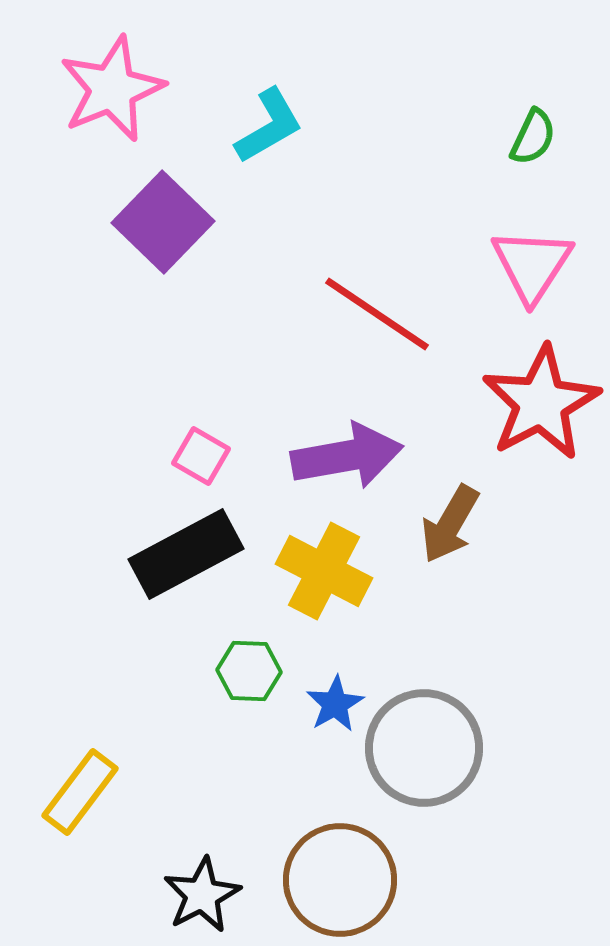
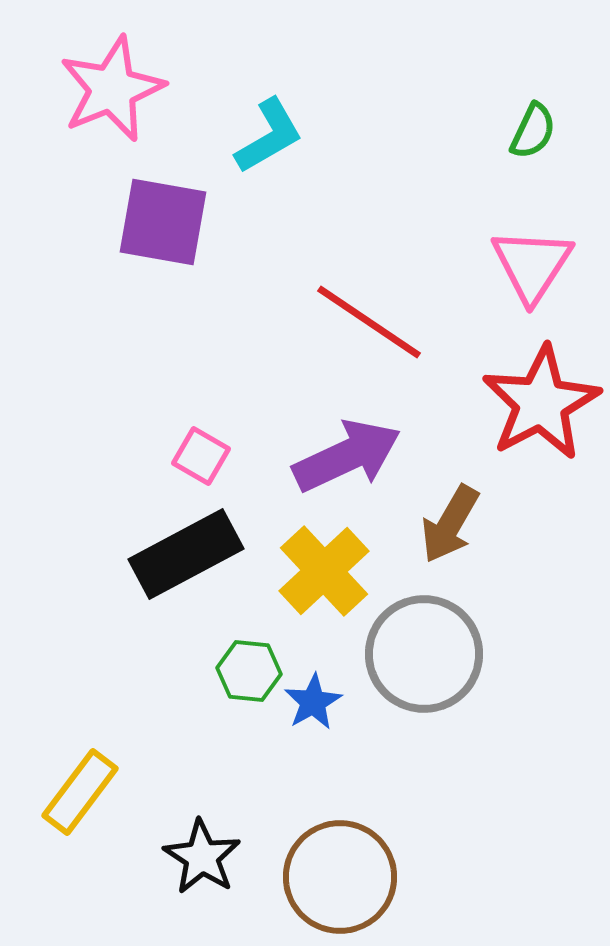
cyan L-shape: moved 10 px down
green semicircle: moved 6 px up
purple square: rotated 34 degrees counterclockwise
red line: moved 8 px left, 8 px down
purple arrow: rotated 15 degrees counterclockwise
yellow cross: rotated 20 degrees clockwise
green hexagon: rotated 4 degrees clockwise
blue star: moved 22 px left, 2 px up
gray circle: moved 94 px up
brown circle: moved 3 px up
black star: moved 38 px up; rotated 12 degrees counterclockwise
